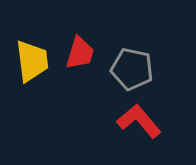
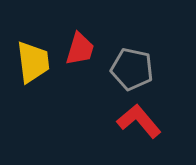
red trapezoid: moved 4 px up
yellow trapezoid: moved 1 px right, 1 px down
